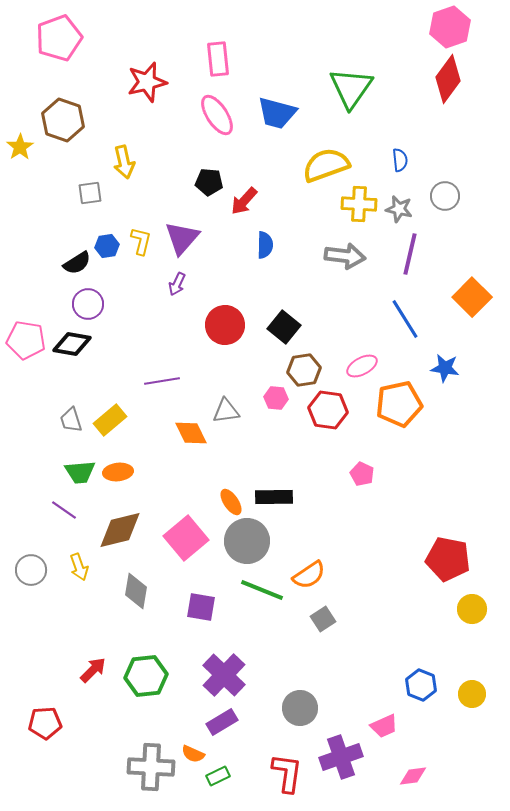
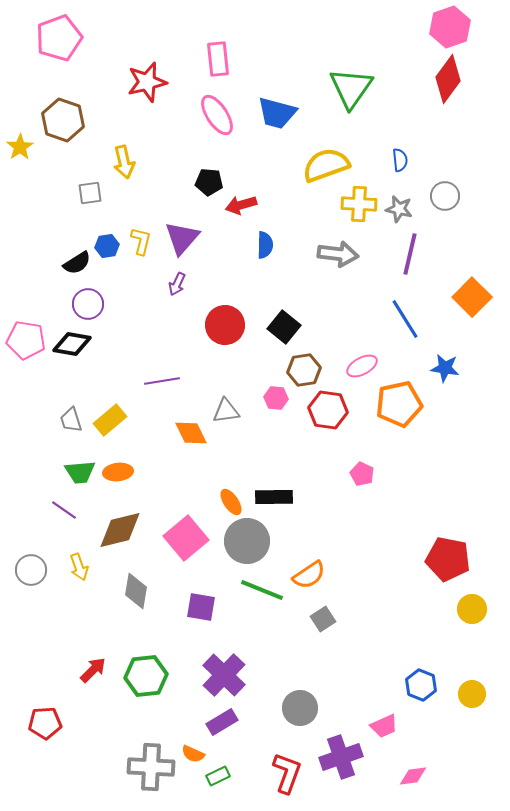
red arrow at (244, 201): moved 3 px left, 4 px down; rotated 32 degrees clockwise
gray arrow at (345, 256): moved 7 px left, 2 px up
red L-shape at (287, 773): rotated 12 degrees clockwise
